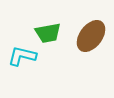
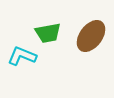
cyan L-shape: rotated 8 degrees clockwise
